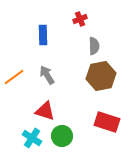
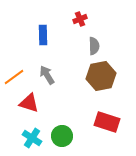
red triangle: moved 16 px left, 8 px up
